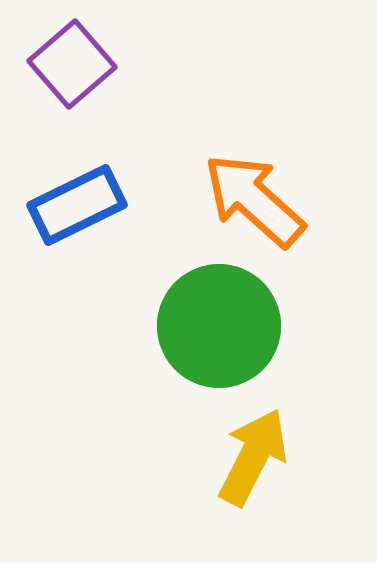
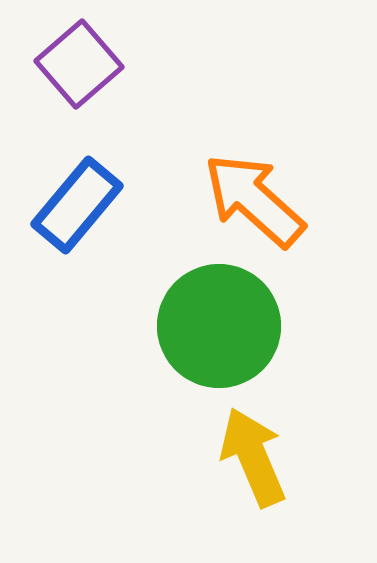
purple square: moved 7 px right
blue rectangle: rotated 24 degrees counterclockwise
yellow arrow: rotated 50 degrees counterclockwise
